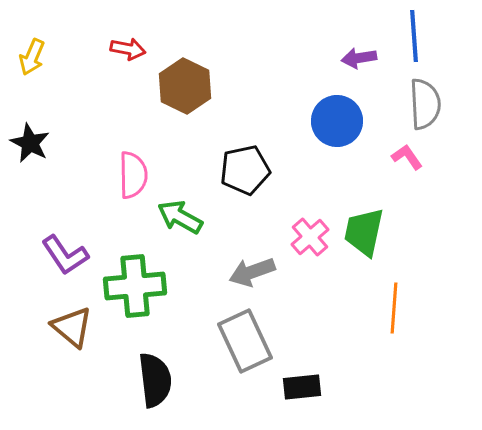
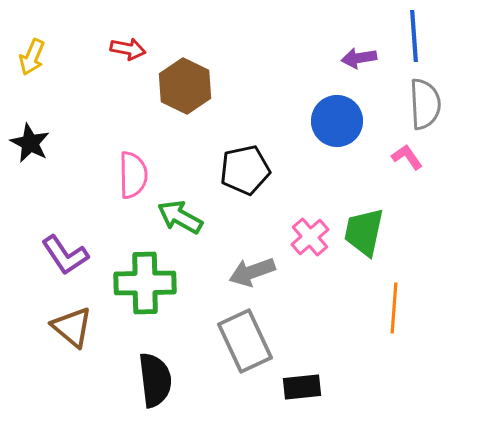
green cross: moved 10 px right, 3 px up; rotated 4 degrees clockwise
